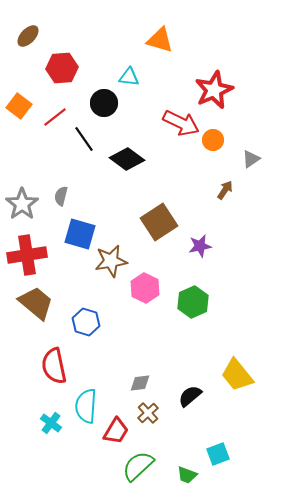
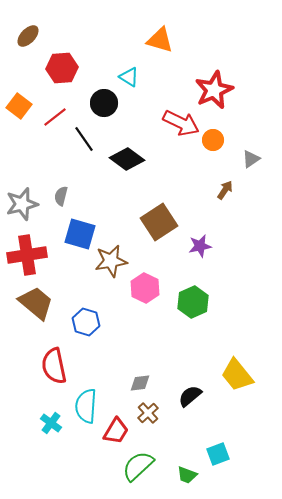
cyan triangle: rotated 25 degrees clockwise
gray star: rotated 20 degrees clockwise
